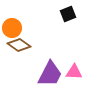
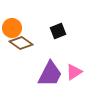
black square: moved 10 px left, 17 px down
brown diamond: moved 2 px right, 2 px up
pink triangle: rotated 36 degrees counterclockwise
